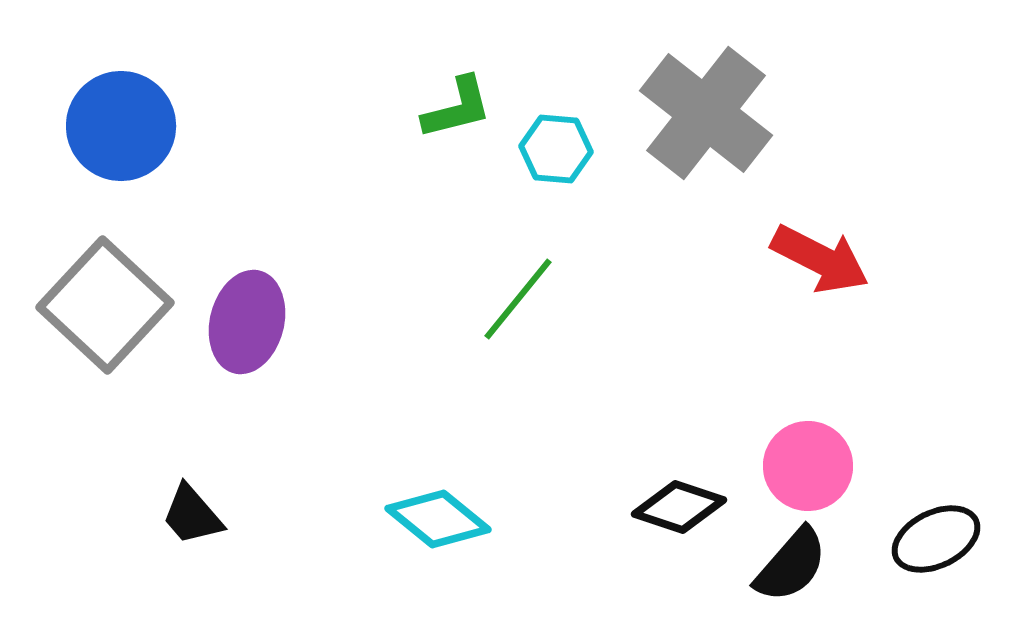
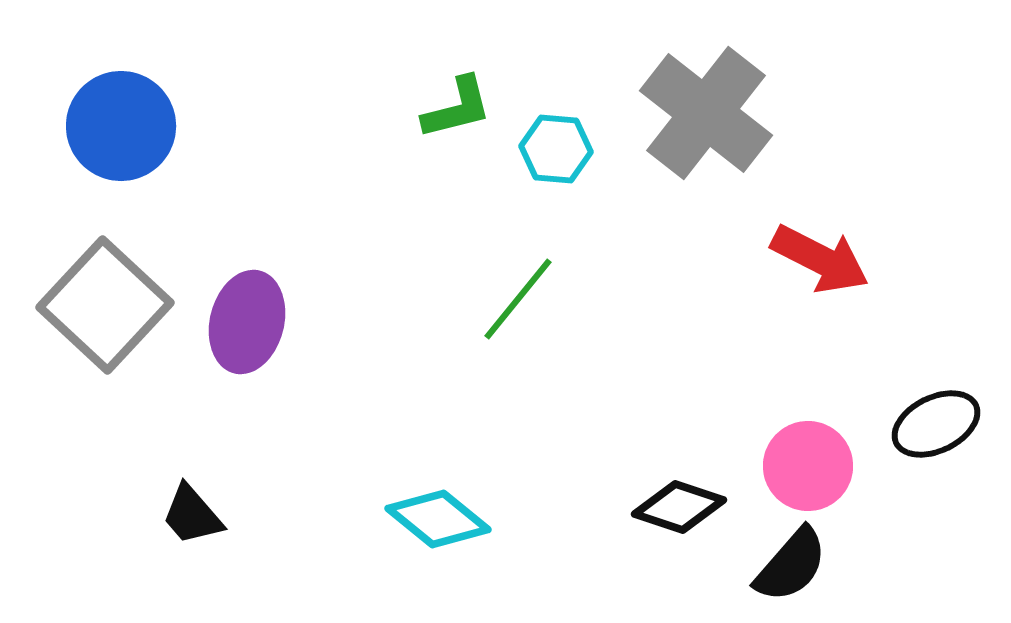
black ellipse: moved 115 px up
